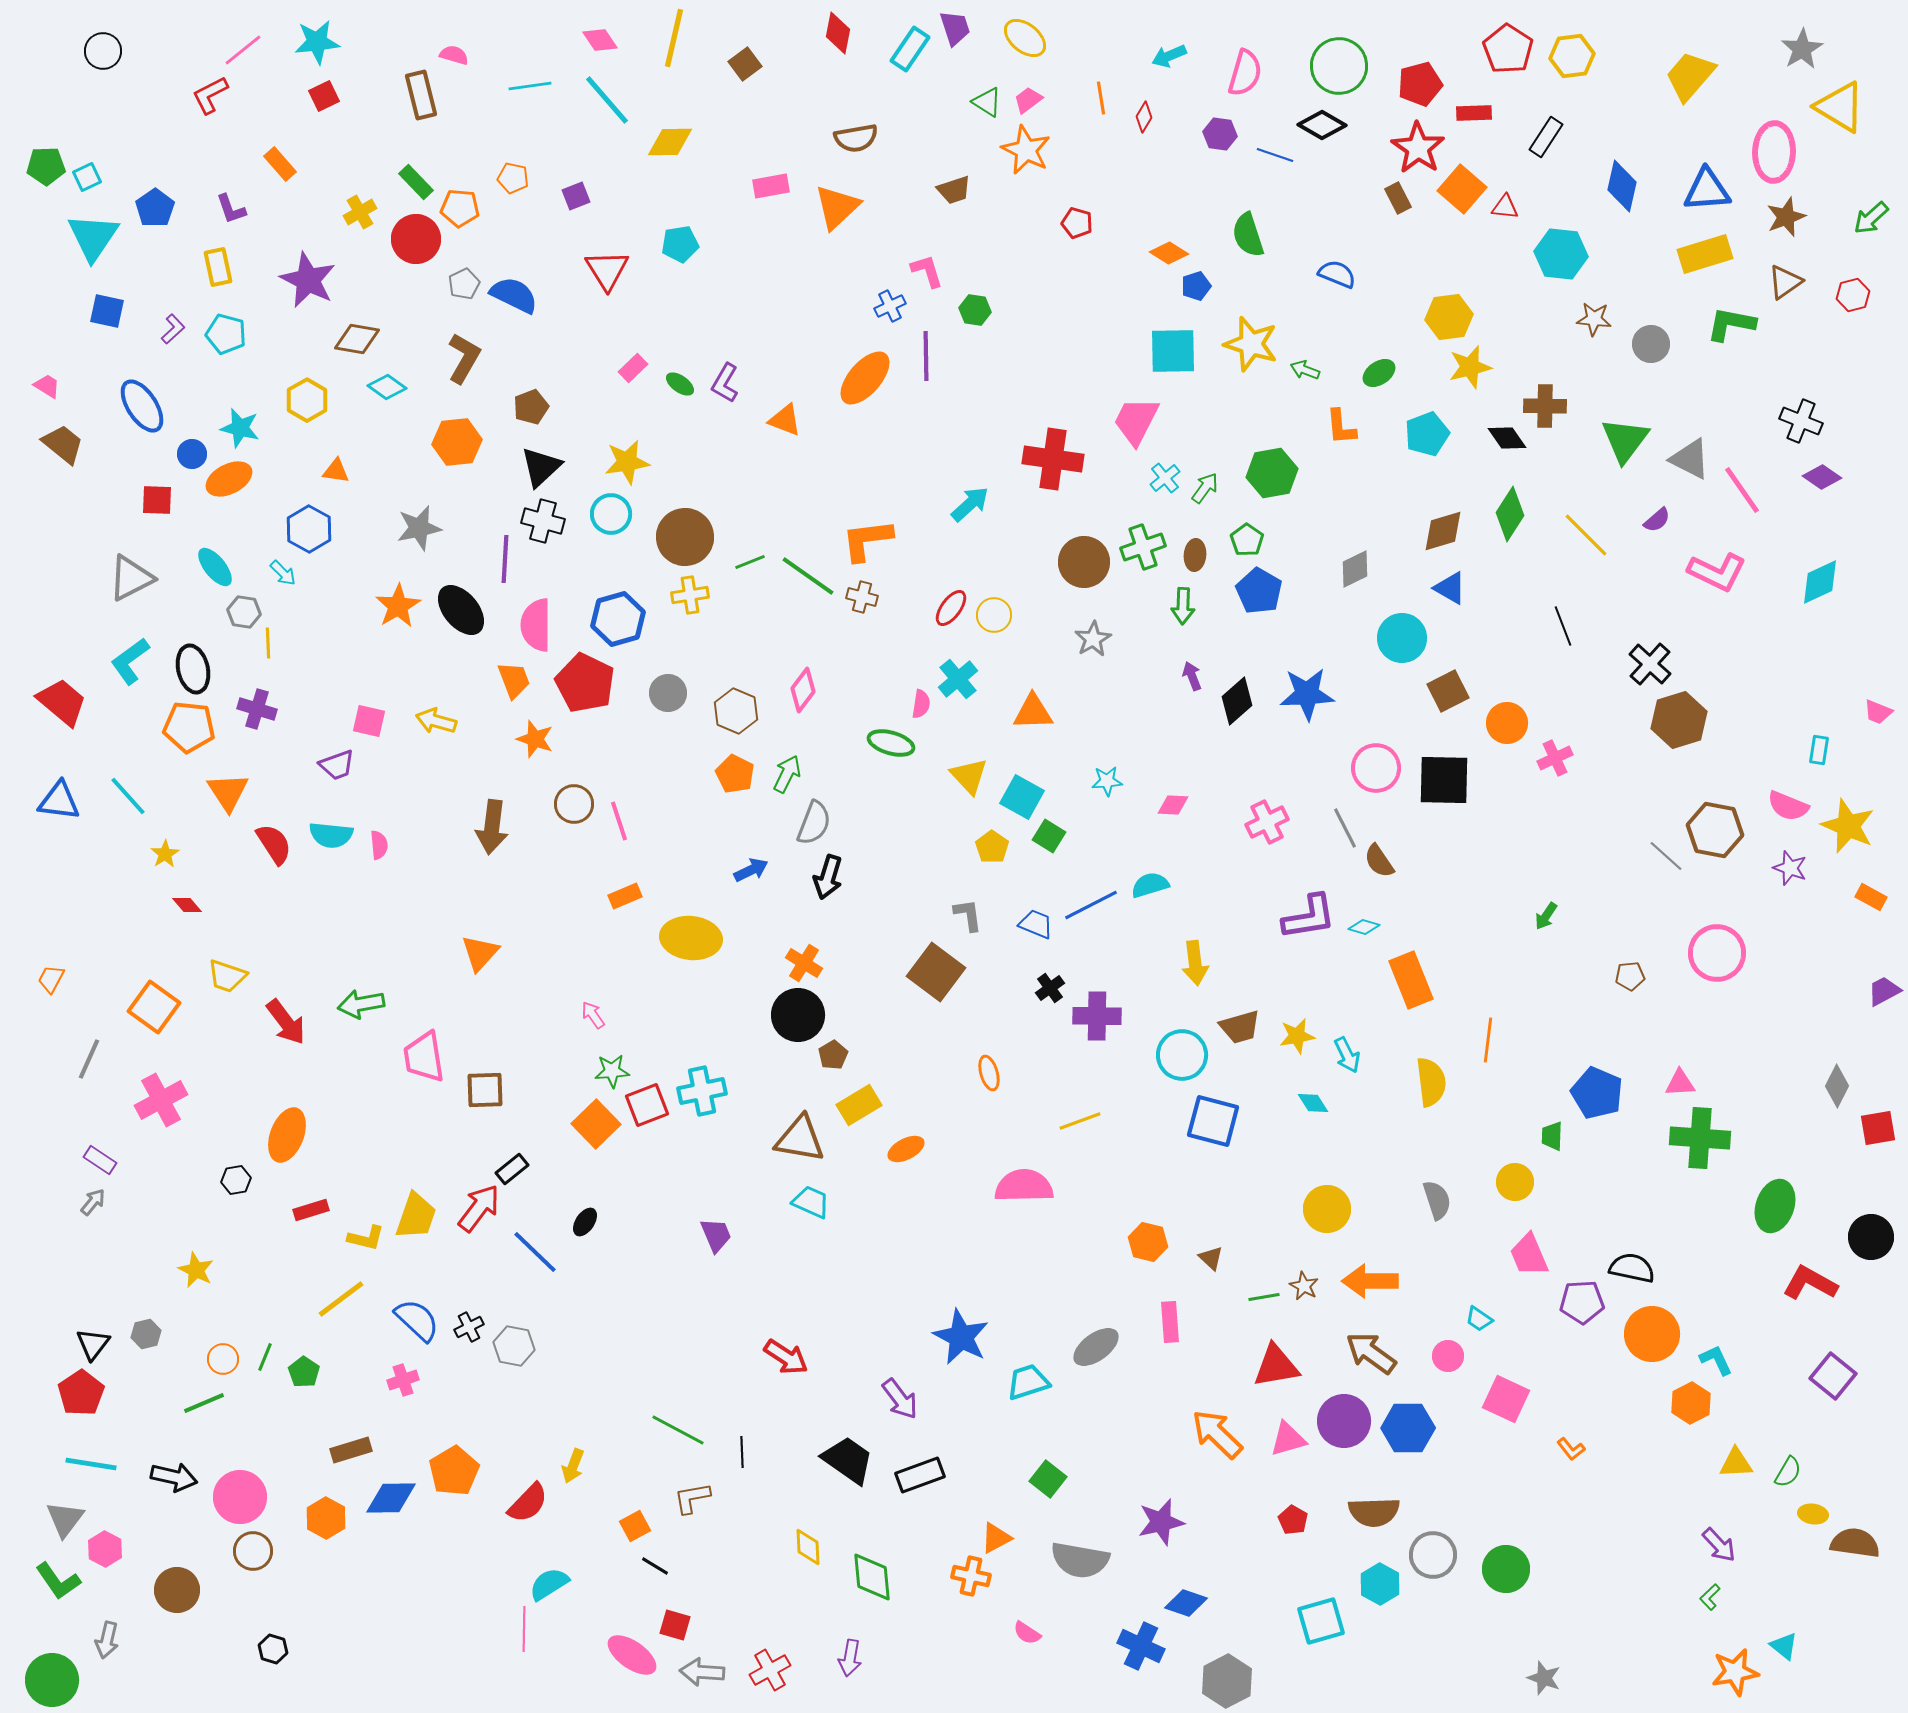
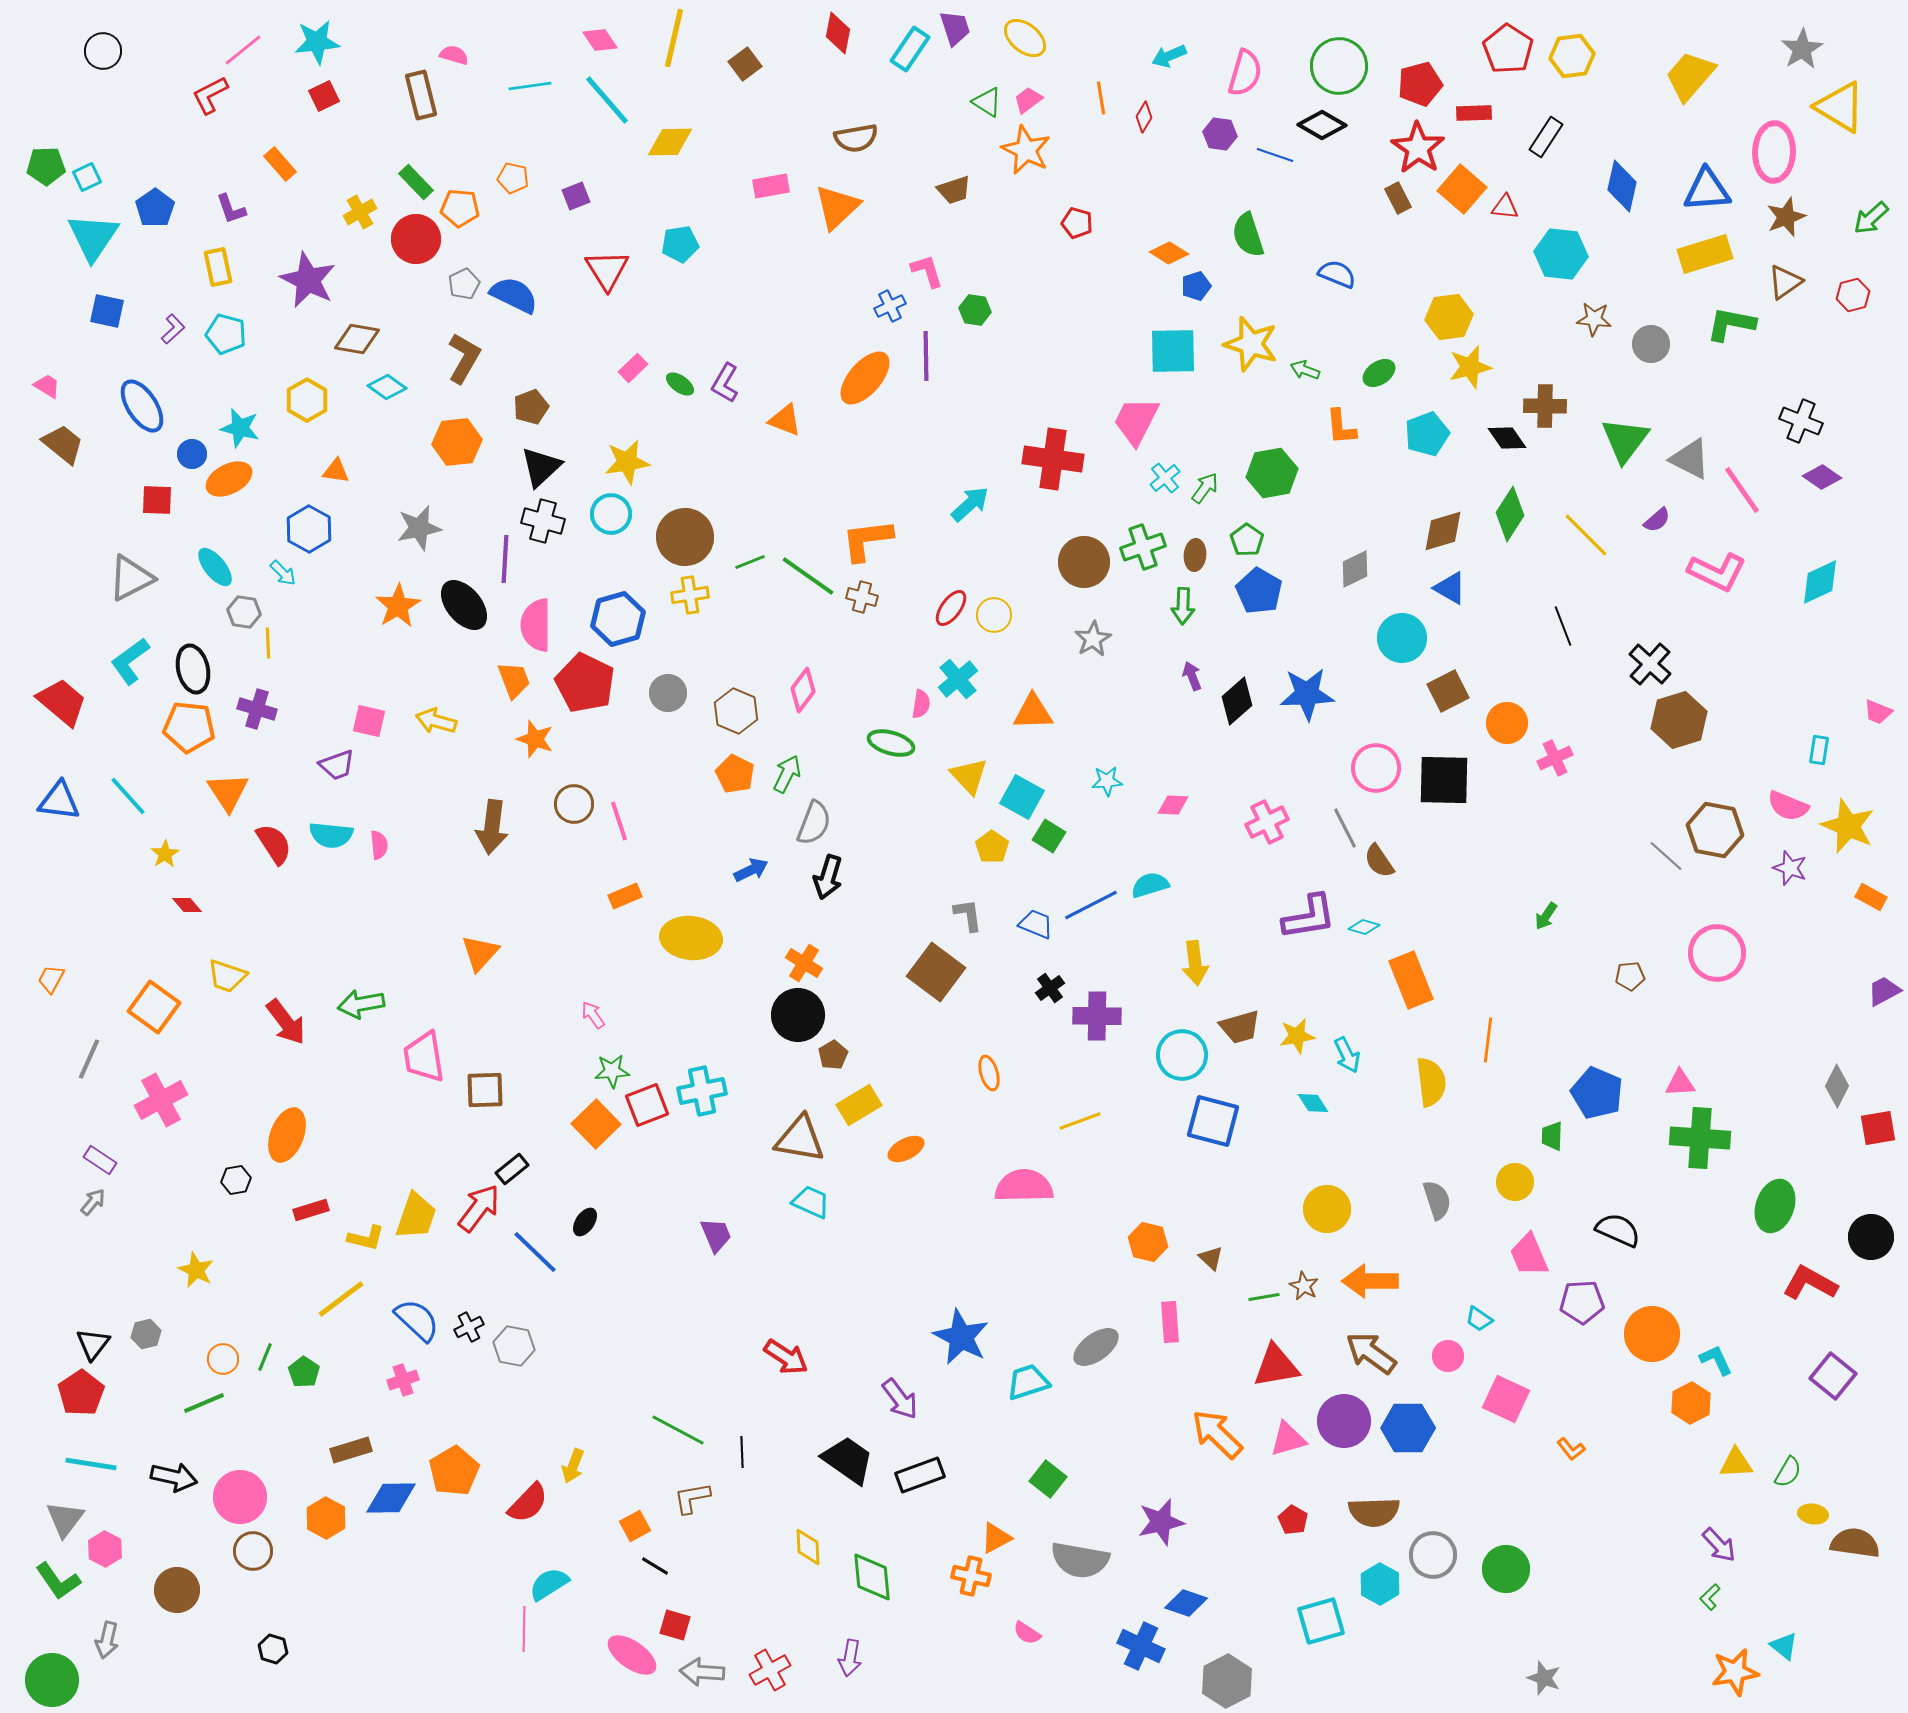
black ellipse at (461, 610): moved 3 px right, 5 px up
black semicircle at (1632, 1268): moved 14 px left, 38 px up; rotated 12 degrees clockwise
